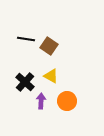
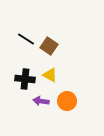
black line: rotated 24 degrees clockwise
yellow triangle: moved 1 px left, 1 px up
black cross: moved 3 px up; rotated 36 degrees counterclockwise
purple arrow: rotated 84 degrees counterclockwise
